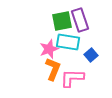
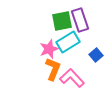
cyan rectangle: rotated 40 degrees counterclockwise
blue square: moved 5 px right
pink L-shape: rotated 45 degrees clockwise
